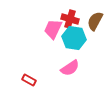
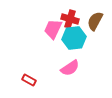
cyan hexagon: rotated 15 degrees counterclockwise
